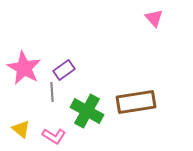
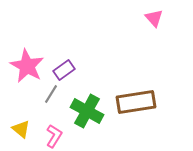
pink star: moved 3 px right, 2 px up
gray line: moved 1 px left, 2 px down; rotated 36 degrees clockwise
pink L-shape: rotated 90 degrees counterclockwise
